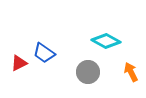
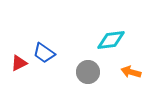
cyan diamond: moved 5 px right, 1 px up; rotated 36 degrees counterclockwise
orange arrow: rotated 48 degrees counterclockwise
